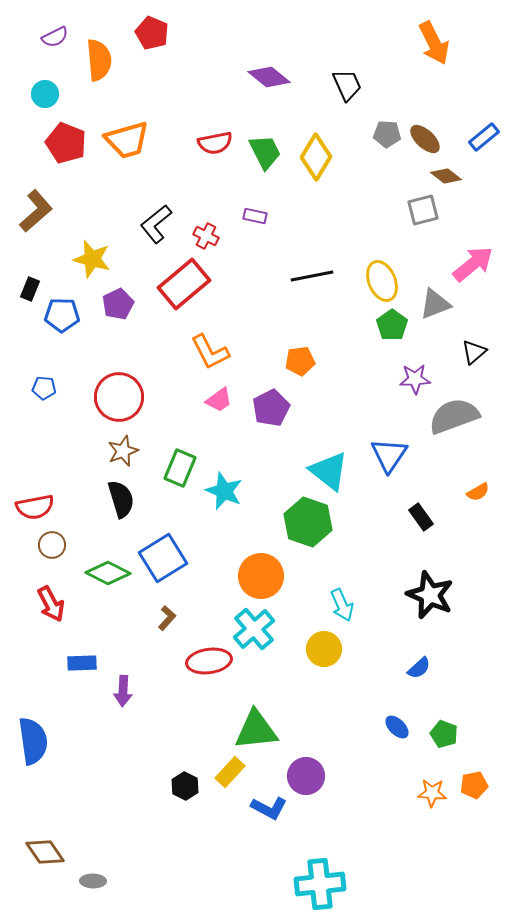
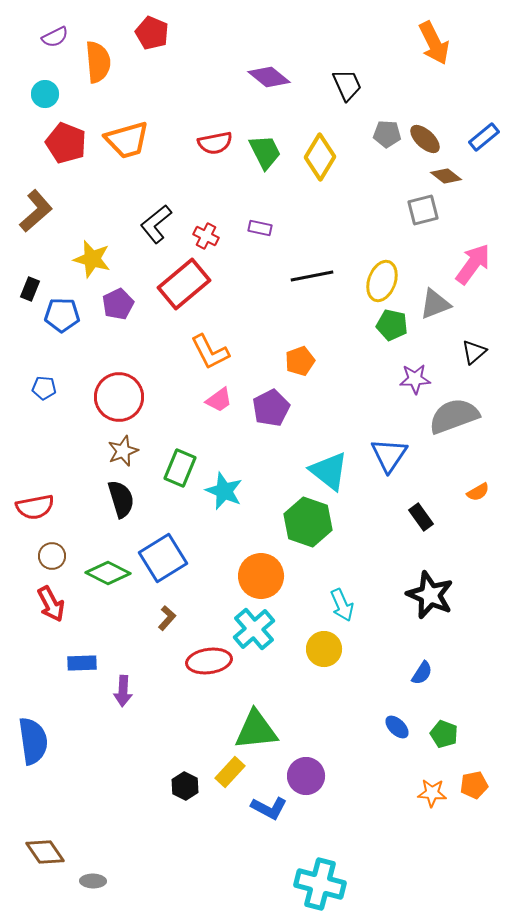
orange semicircle at (99, 60): moved 1 px left, 2 px down
yellow diamond at (316, 157): moved 4 px right
purple rectangle at (255, 216): moved 5 px right, 12 px down
pink arrow at (473, 264): rotated 15 degrees counterclockwise
yellow ellipse at (382, 281): rotated 42 degrees clockwise
green pentagon at (392, 325): rotated 24 degrees counterclockwise
orange pentagon at (300, 361): rotated 12 degrees counterclockwise
brown circle at (52, 545): moved 11 px down
blue semicircle at (419, 668): moved 3 px right, 5 px down; rotated 15 degrees counterclockwise
cyan cross at (320, 884): rotated 21 degrees clockwise
